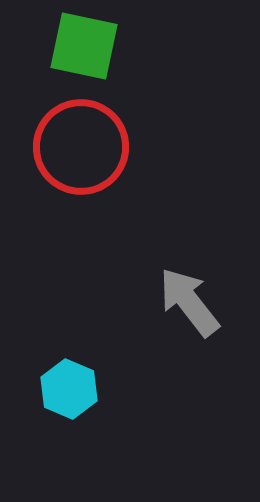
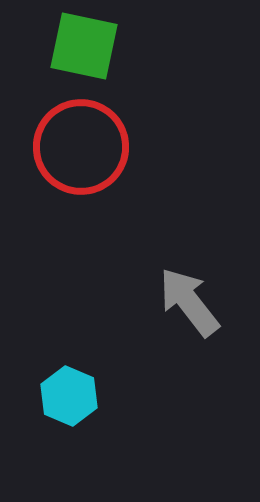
cyan hexagon: moved 7 px down
